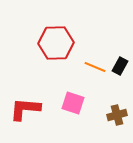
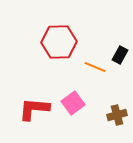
red hexagon: moved 3 px right, 1 px up
black rectangle: moved 11 px up
pink square: rotated 35 degrees clockwise
red L-shape: moved 9 px right
